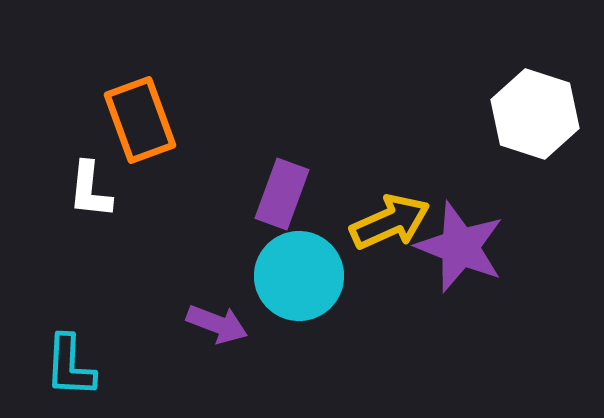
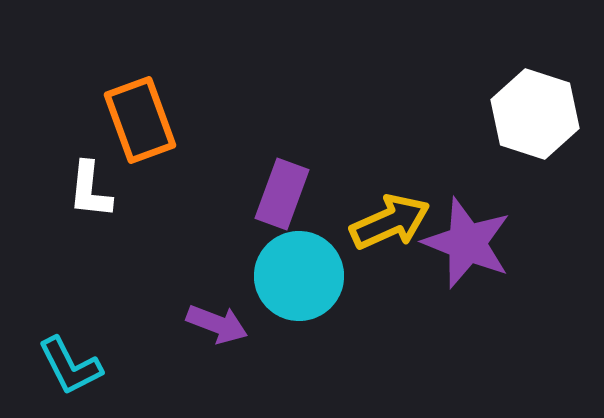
purple star: moved 7 px right, 4 px up
cyan L-shape: rotated 30 degrees counterclockwise
